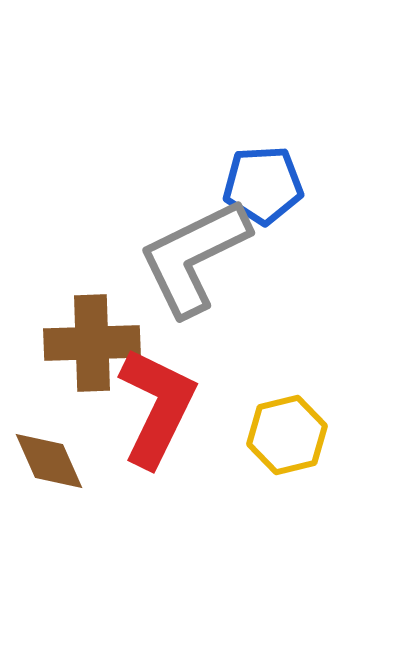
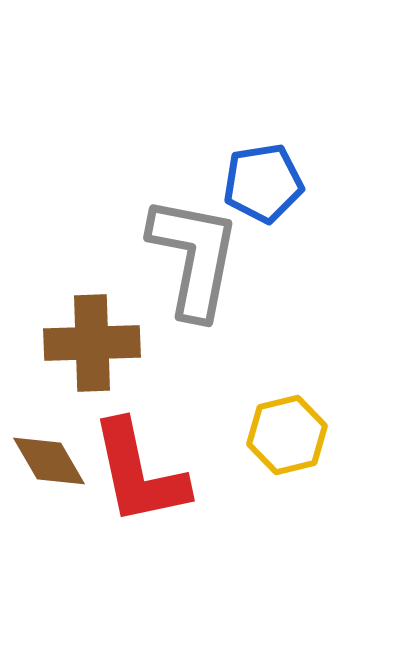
blue pentagon: moved 2 px up; rotated 6 degrees counterclockwise
gray L-shape: rotated 127 degrees clockwise
red L-shape: moved 18 px left, 66 px down; rotated 142 degrees clockwise
brown diamond: rotated 6 degrees counterclockwise
